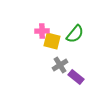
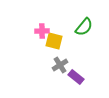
green semicircle: moved 9 px right, 7 px up
yellow square: moved 2 px right
